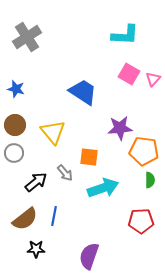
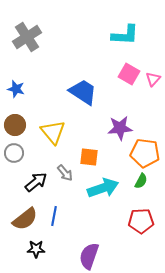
orange pentagon: moved 1 px right, 2 px down
green semicircle: moved 9 px left, 1 px down; rotated 28 degrees clockwise
